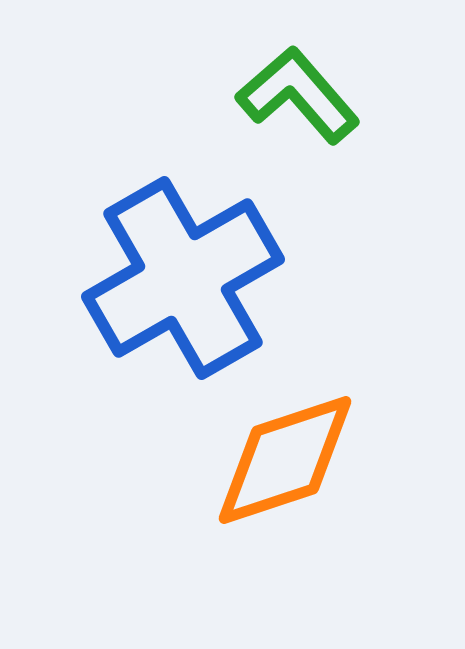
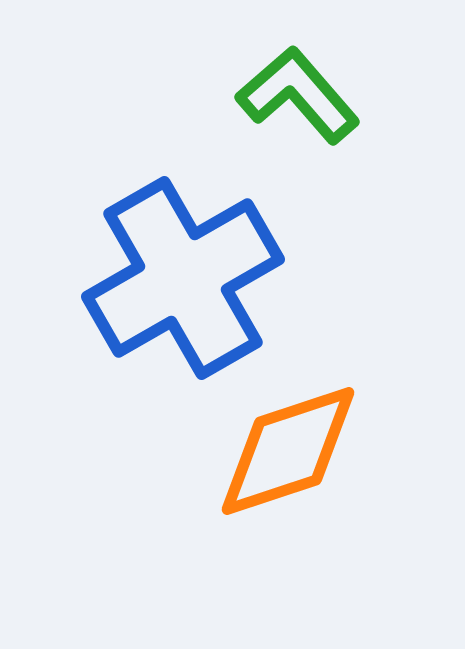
orange diamond: moved 3 px right, 9 px up
